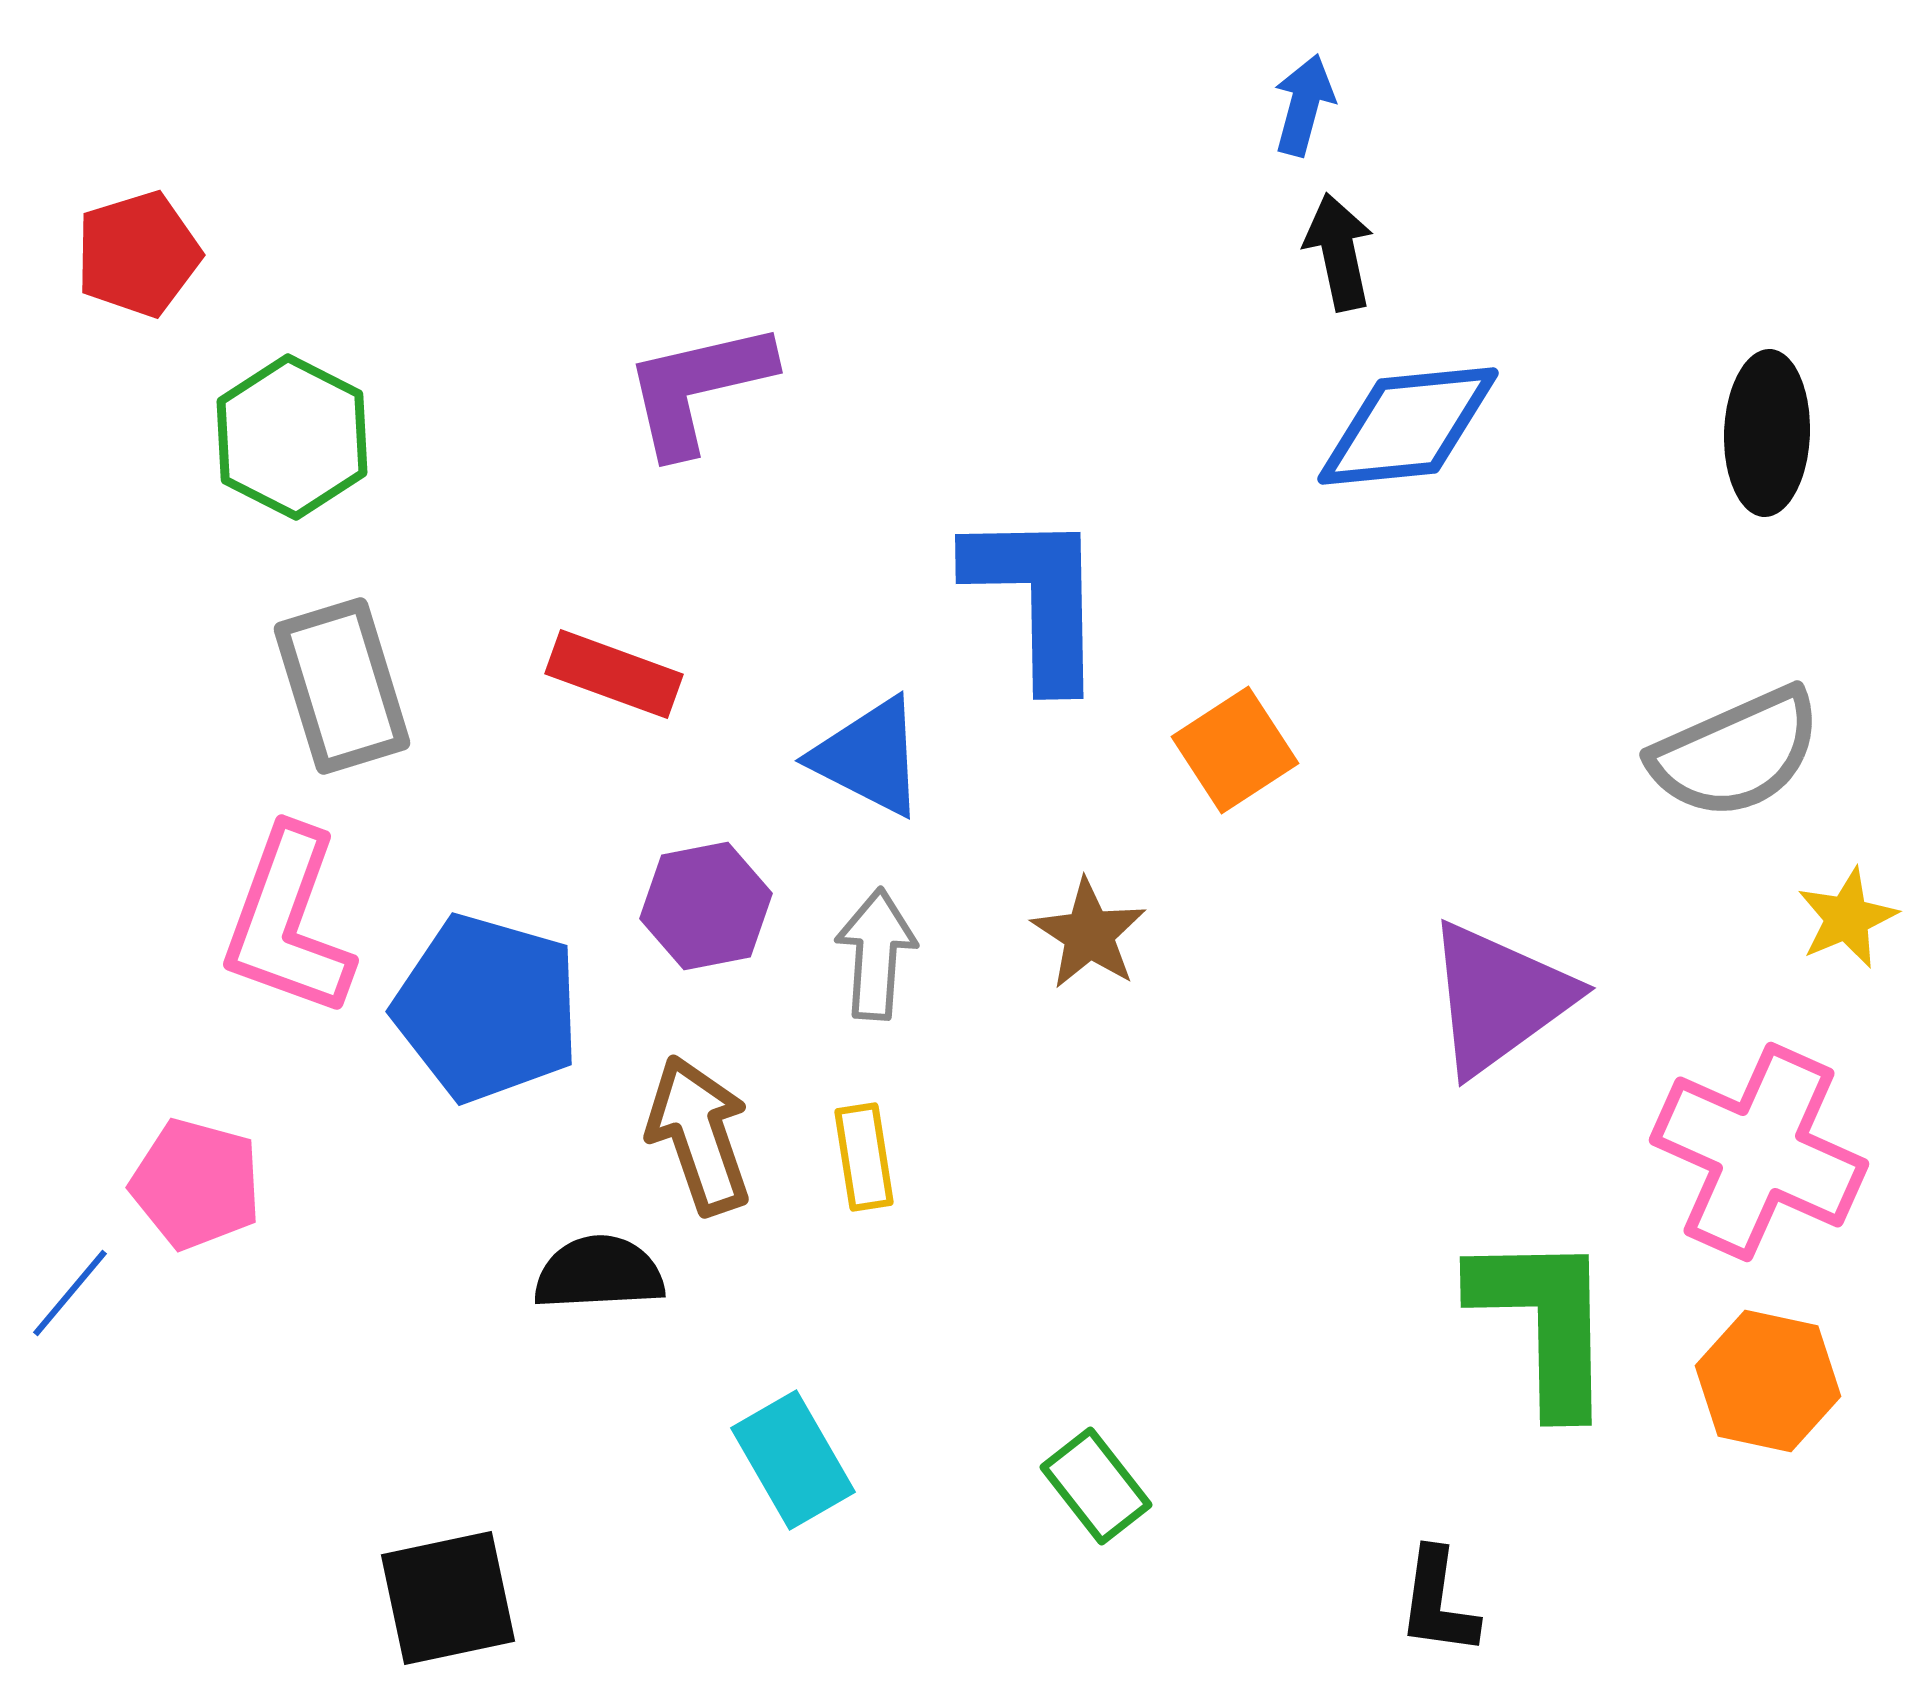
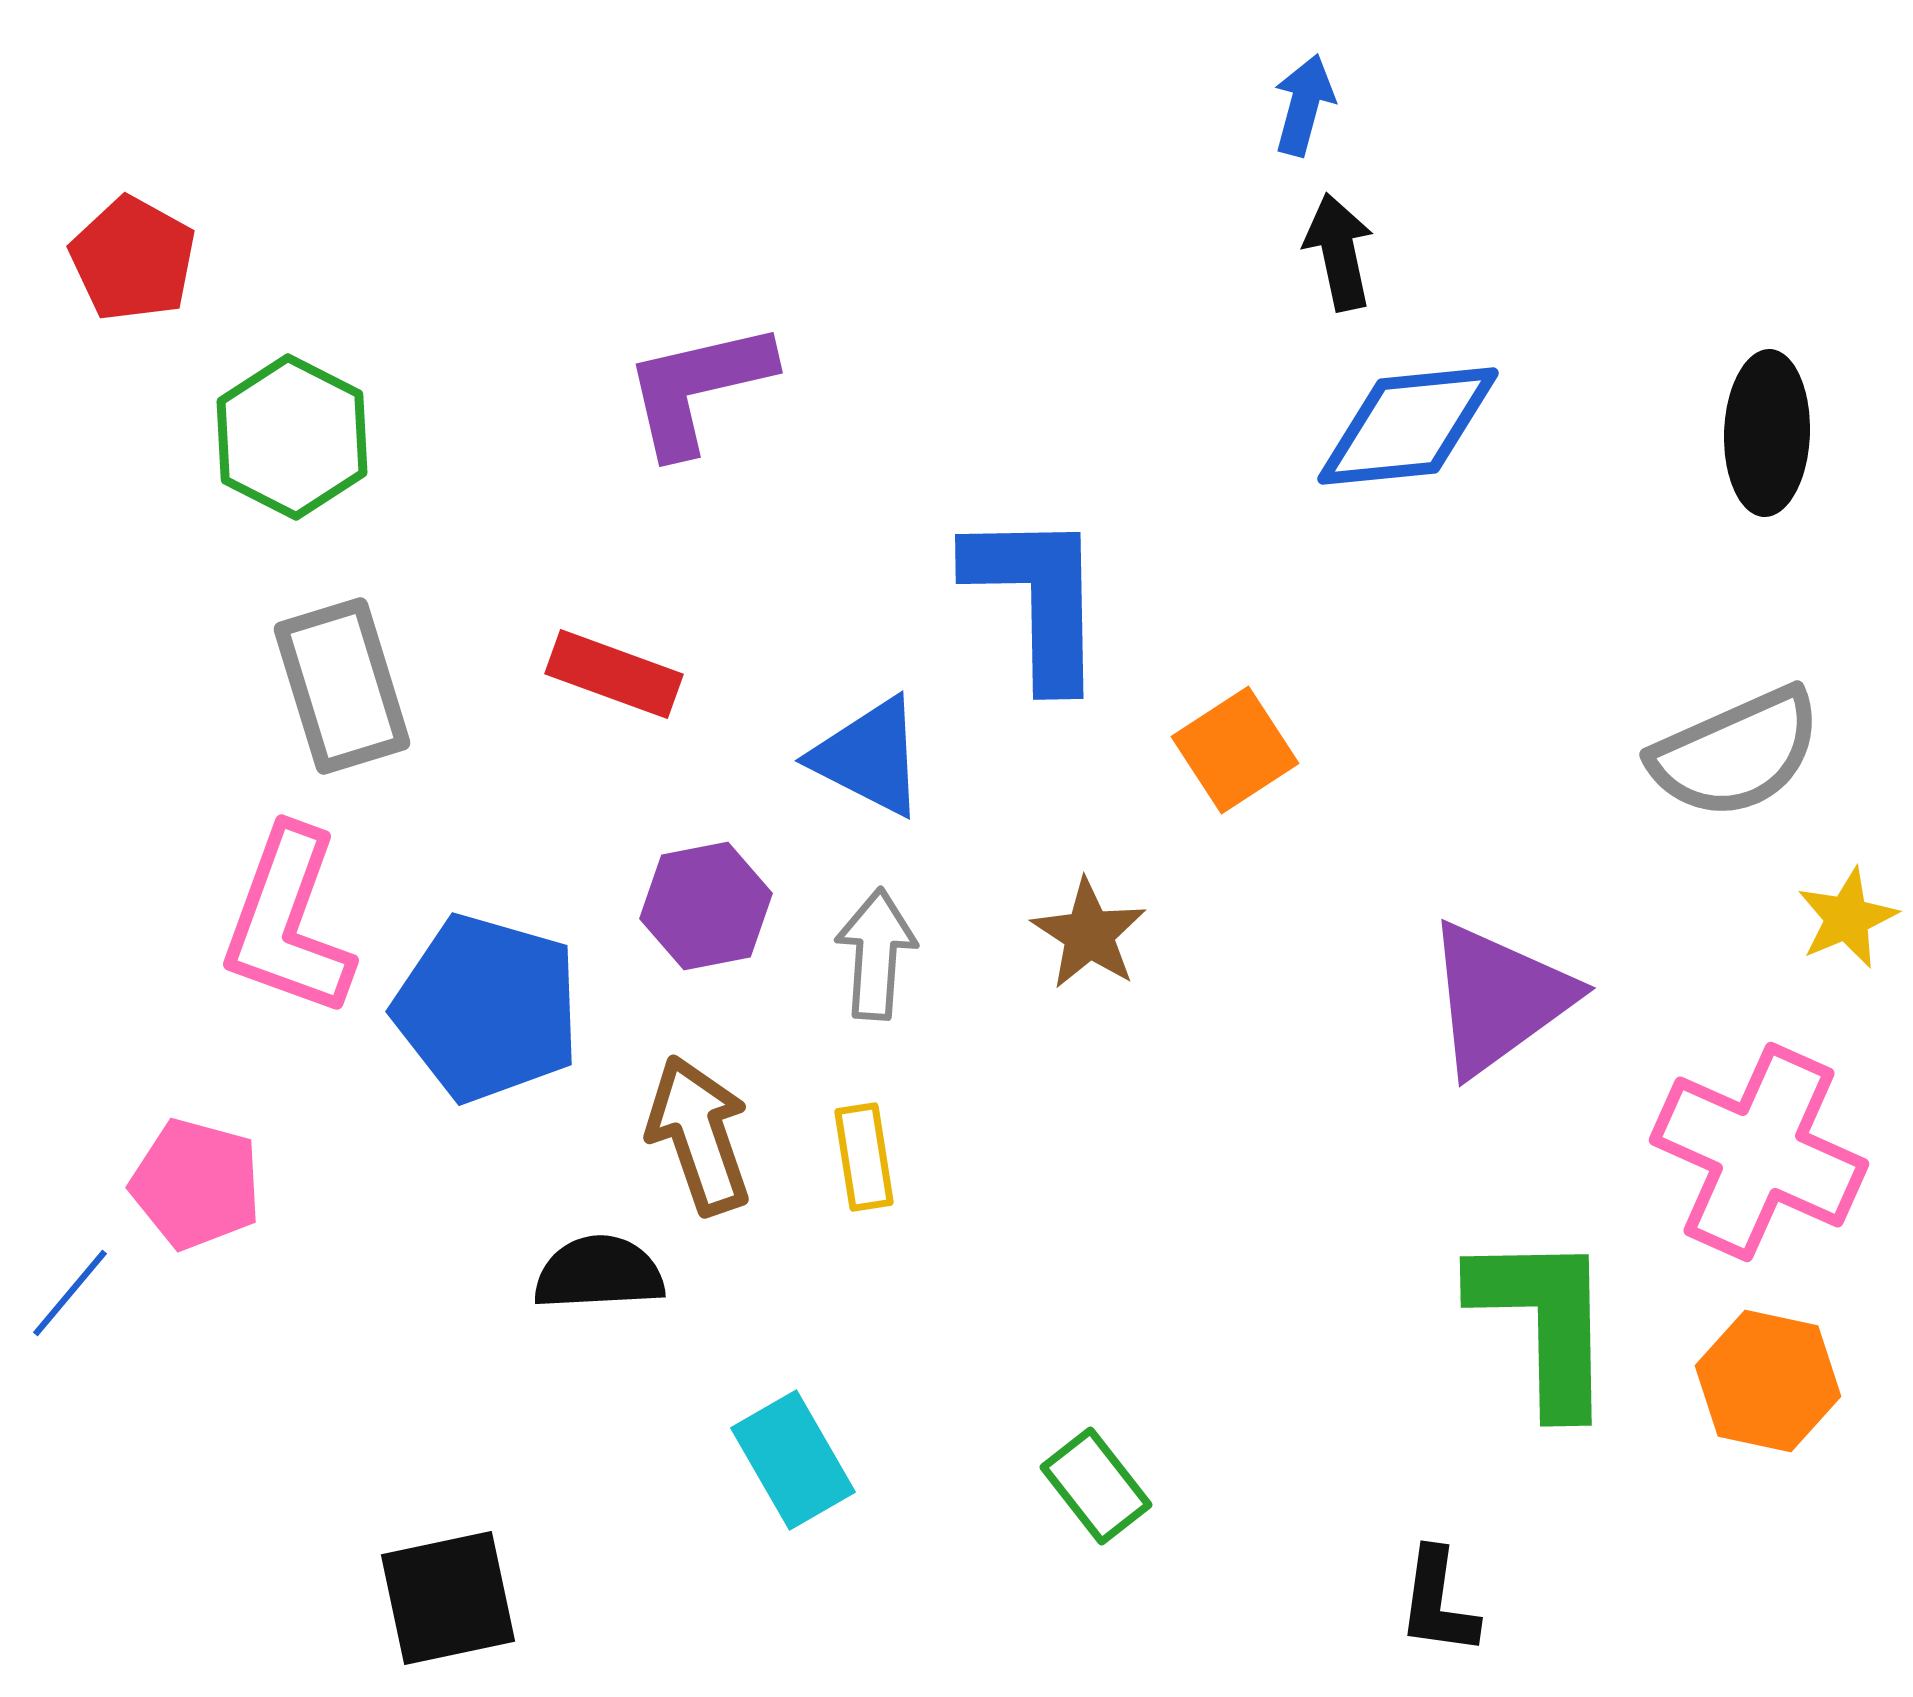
red pentagon: moved 5 px left, 5 px down; rotated 26 degrees counterclockwise
